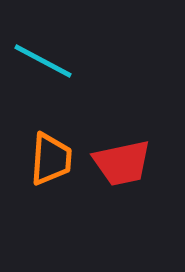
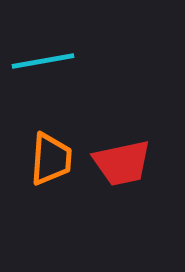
cyan line: rotated 38 degrees counterclockwise
